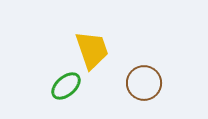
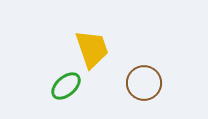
yellow trapezoid: moved 1 px up
